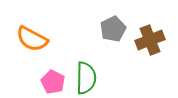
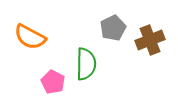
gray pentagon: moved 1 px up
orange semicircle: moved 2 px left, 2 px up
green semicircle: moved 14 px up
